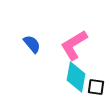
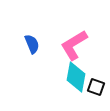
blue semicircle: rotated 18 degrees clockwise
black square: rotated 12 degrees clockwise
